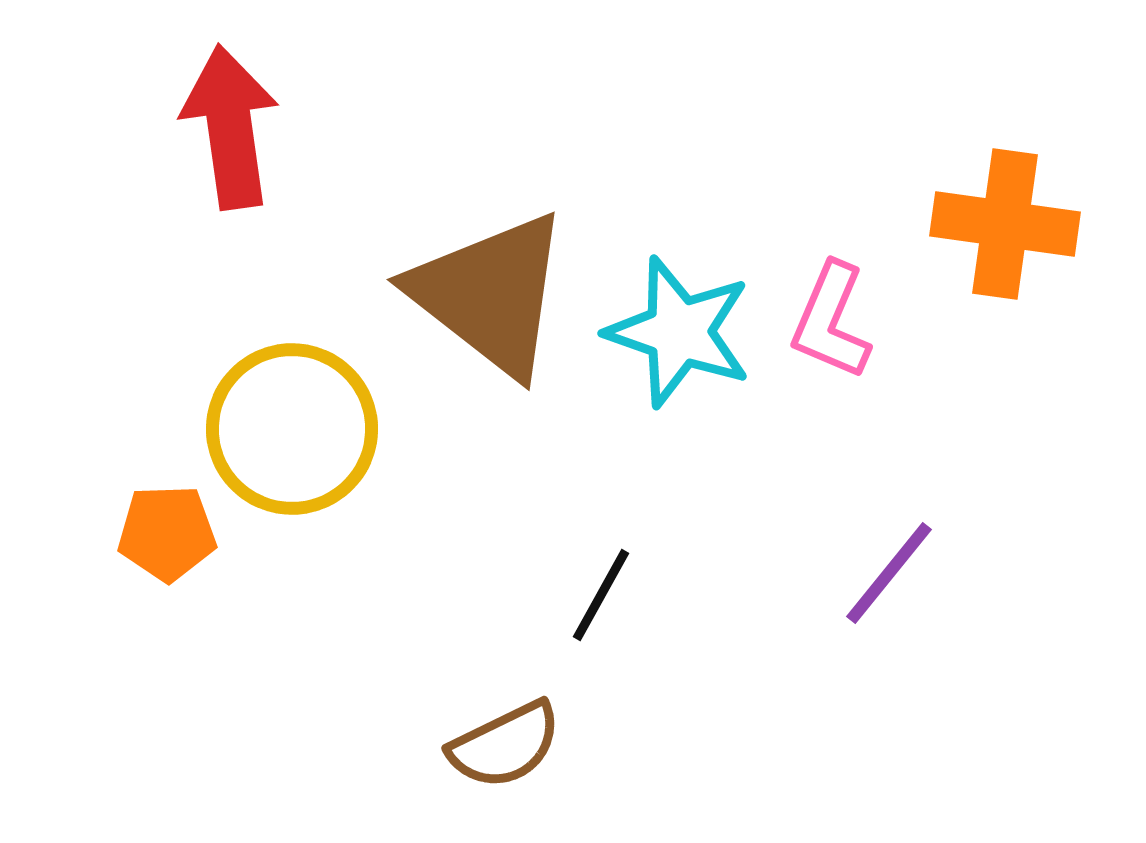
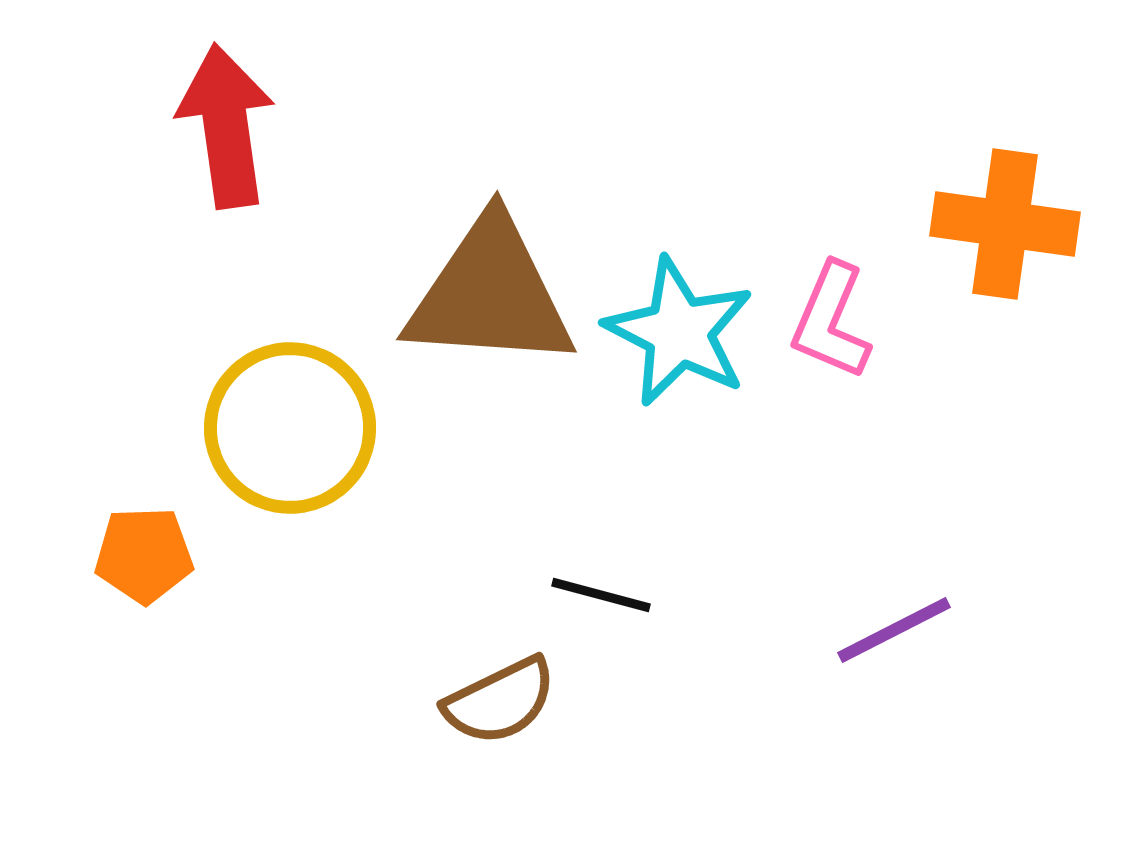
red arrow: moved 4 px left, 1 px up
brown triangle: rotated 34 degrees counterclockwise
cyan star: rotated 8 degrees clockwise
yellow circle: moved 2 px left, 1 px up
orange pentagon: moved 23 px left, 22 px down
purple line: moved 5 px right, 57 px down; rotated 24 degrees clockwise
black line: rotated 76 degrees clockwise
brown semicircle: moved 5 px left, 44 px up
